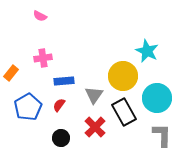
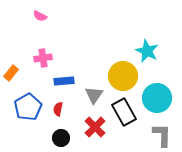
red semicircle: moved 1 px left, 4 px down; rotated 24 degrees counterclockwise
